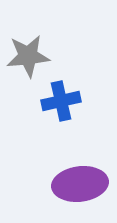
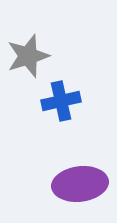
gray star: rotated 12 degrees counterclockwise
